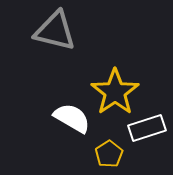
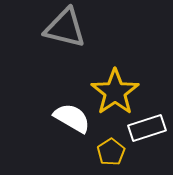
gray triangle: moved 10 px right, 3 px up
yellow pentagon: moved 2 px right, 2 px up
